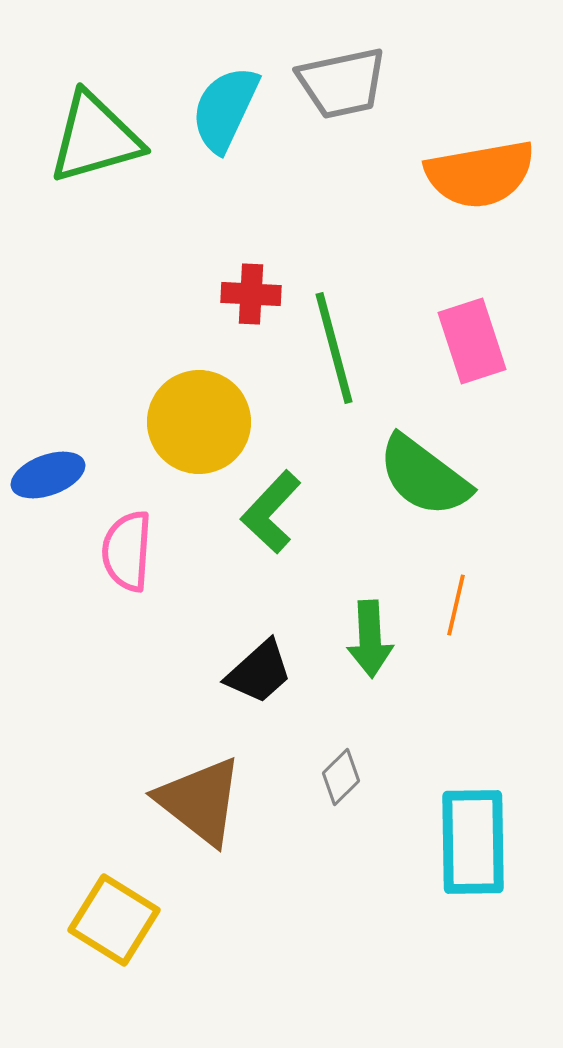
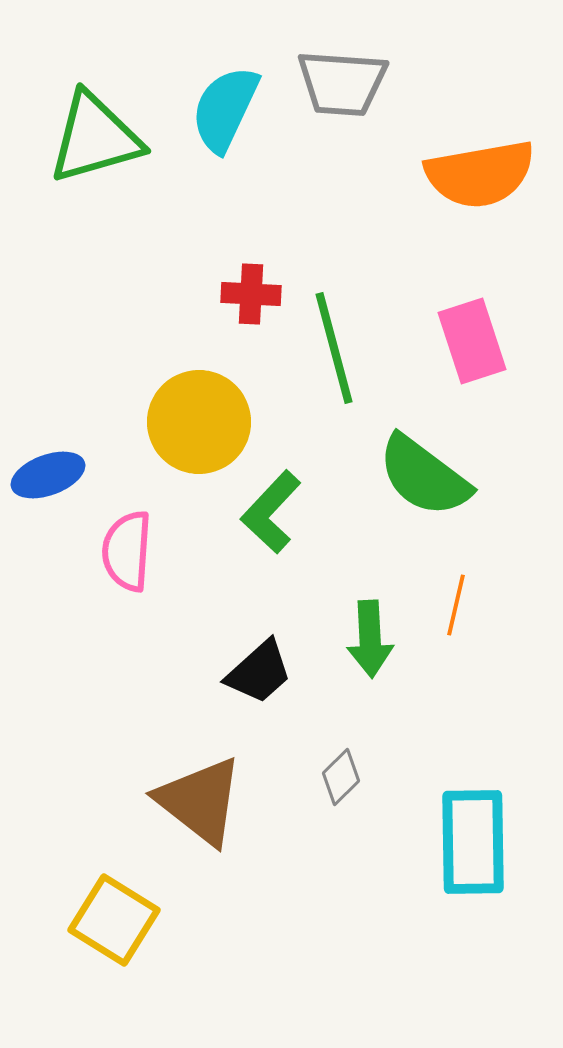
gray trapezoid: rotated 16 degrees clockwise
